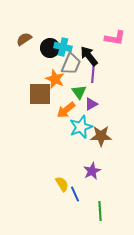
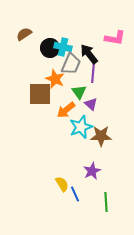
brown semicircle: moved 5 px up
black arrow: moved 2 px up
purple triangle: rotated 48 degrees counterclockwise
green line: moved 6 px right, 9 px up
